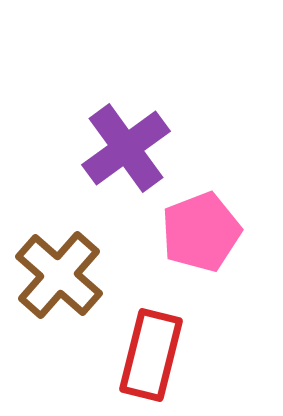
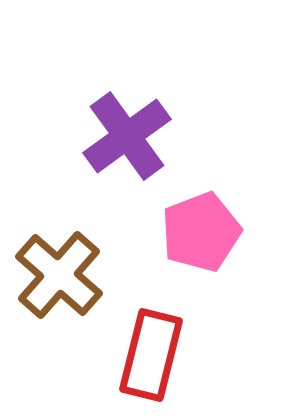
purple cross: moved 1 px right, 12 px up
